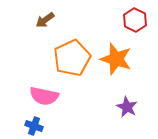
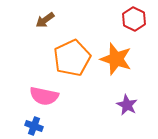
red hexagon: moved 1 px left, 1 px up
purple star: moved 2 px up
